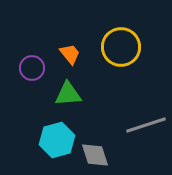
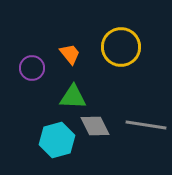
green triangle: moved 5 px right, 3 px down; rotated 8 degrees clockwise
gray line: rotated 27 degrees clockwise
gray diamond: moved 29 px up; rotated 8 degrees counterclockwise
